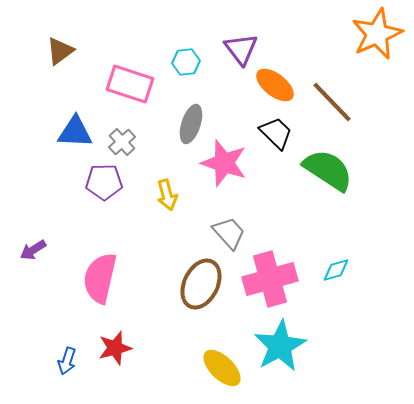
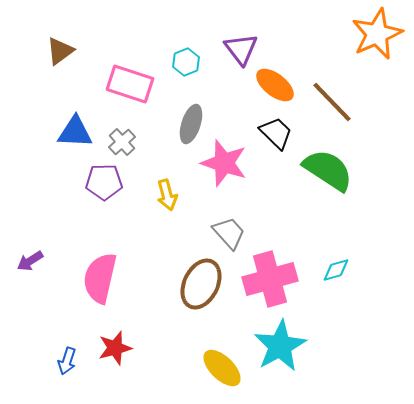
cyan hexagon: rotated 16 degrees counterclockwise
purple arrow: moved 3 px left, 11 px down
